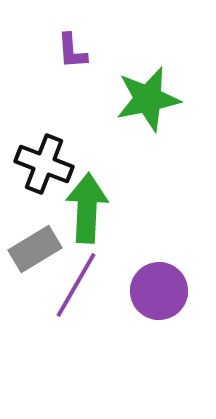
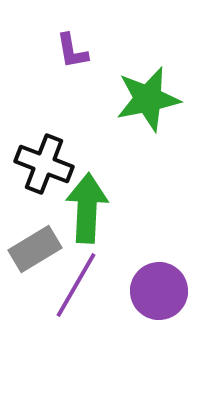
purple L-shape: rotated 6 degrees counterclockwise
